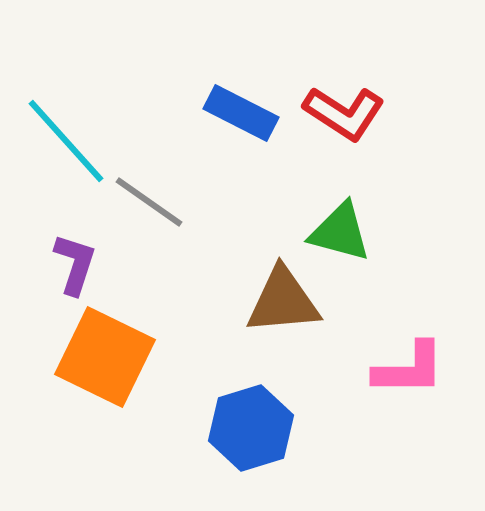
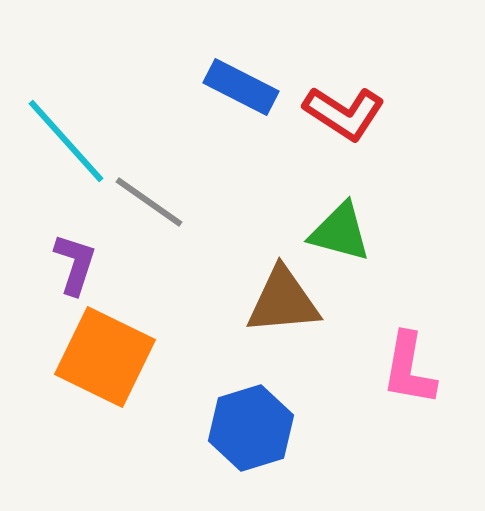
blue rectangle: moved 26 px up
pink L-shape: rotated 100 degrees clockwise
